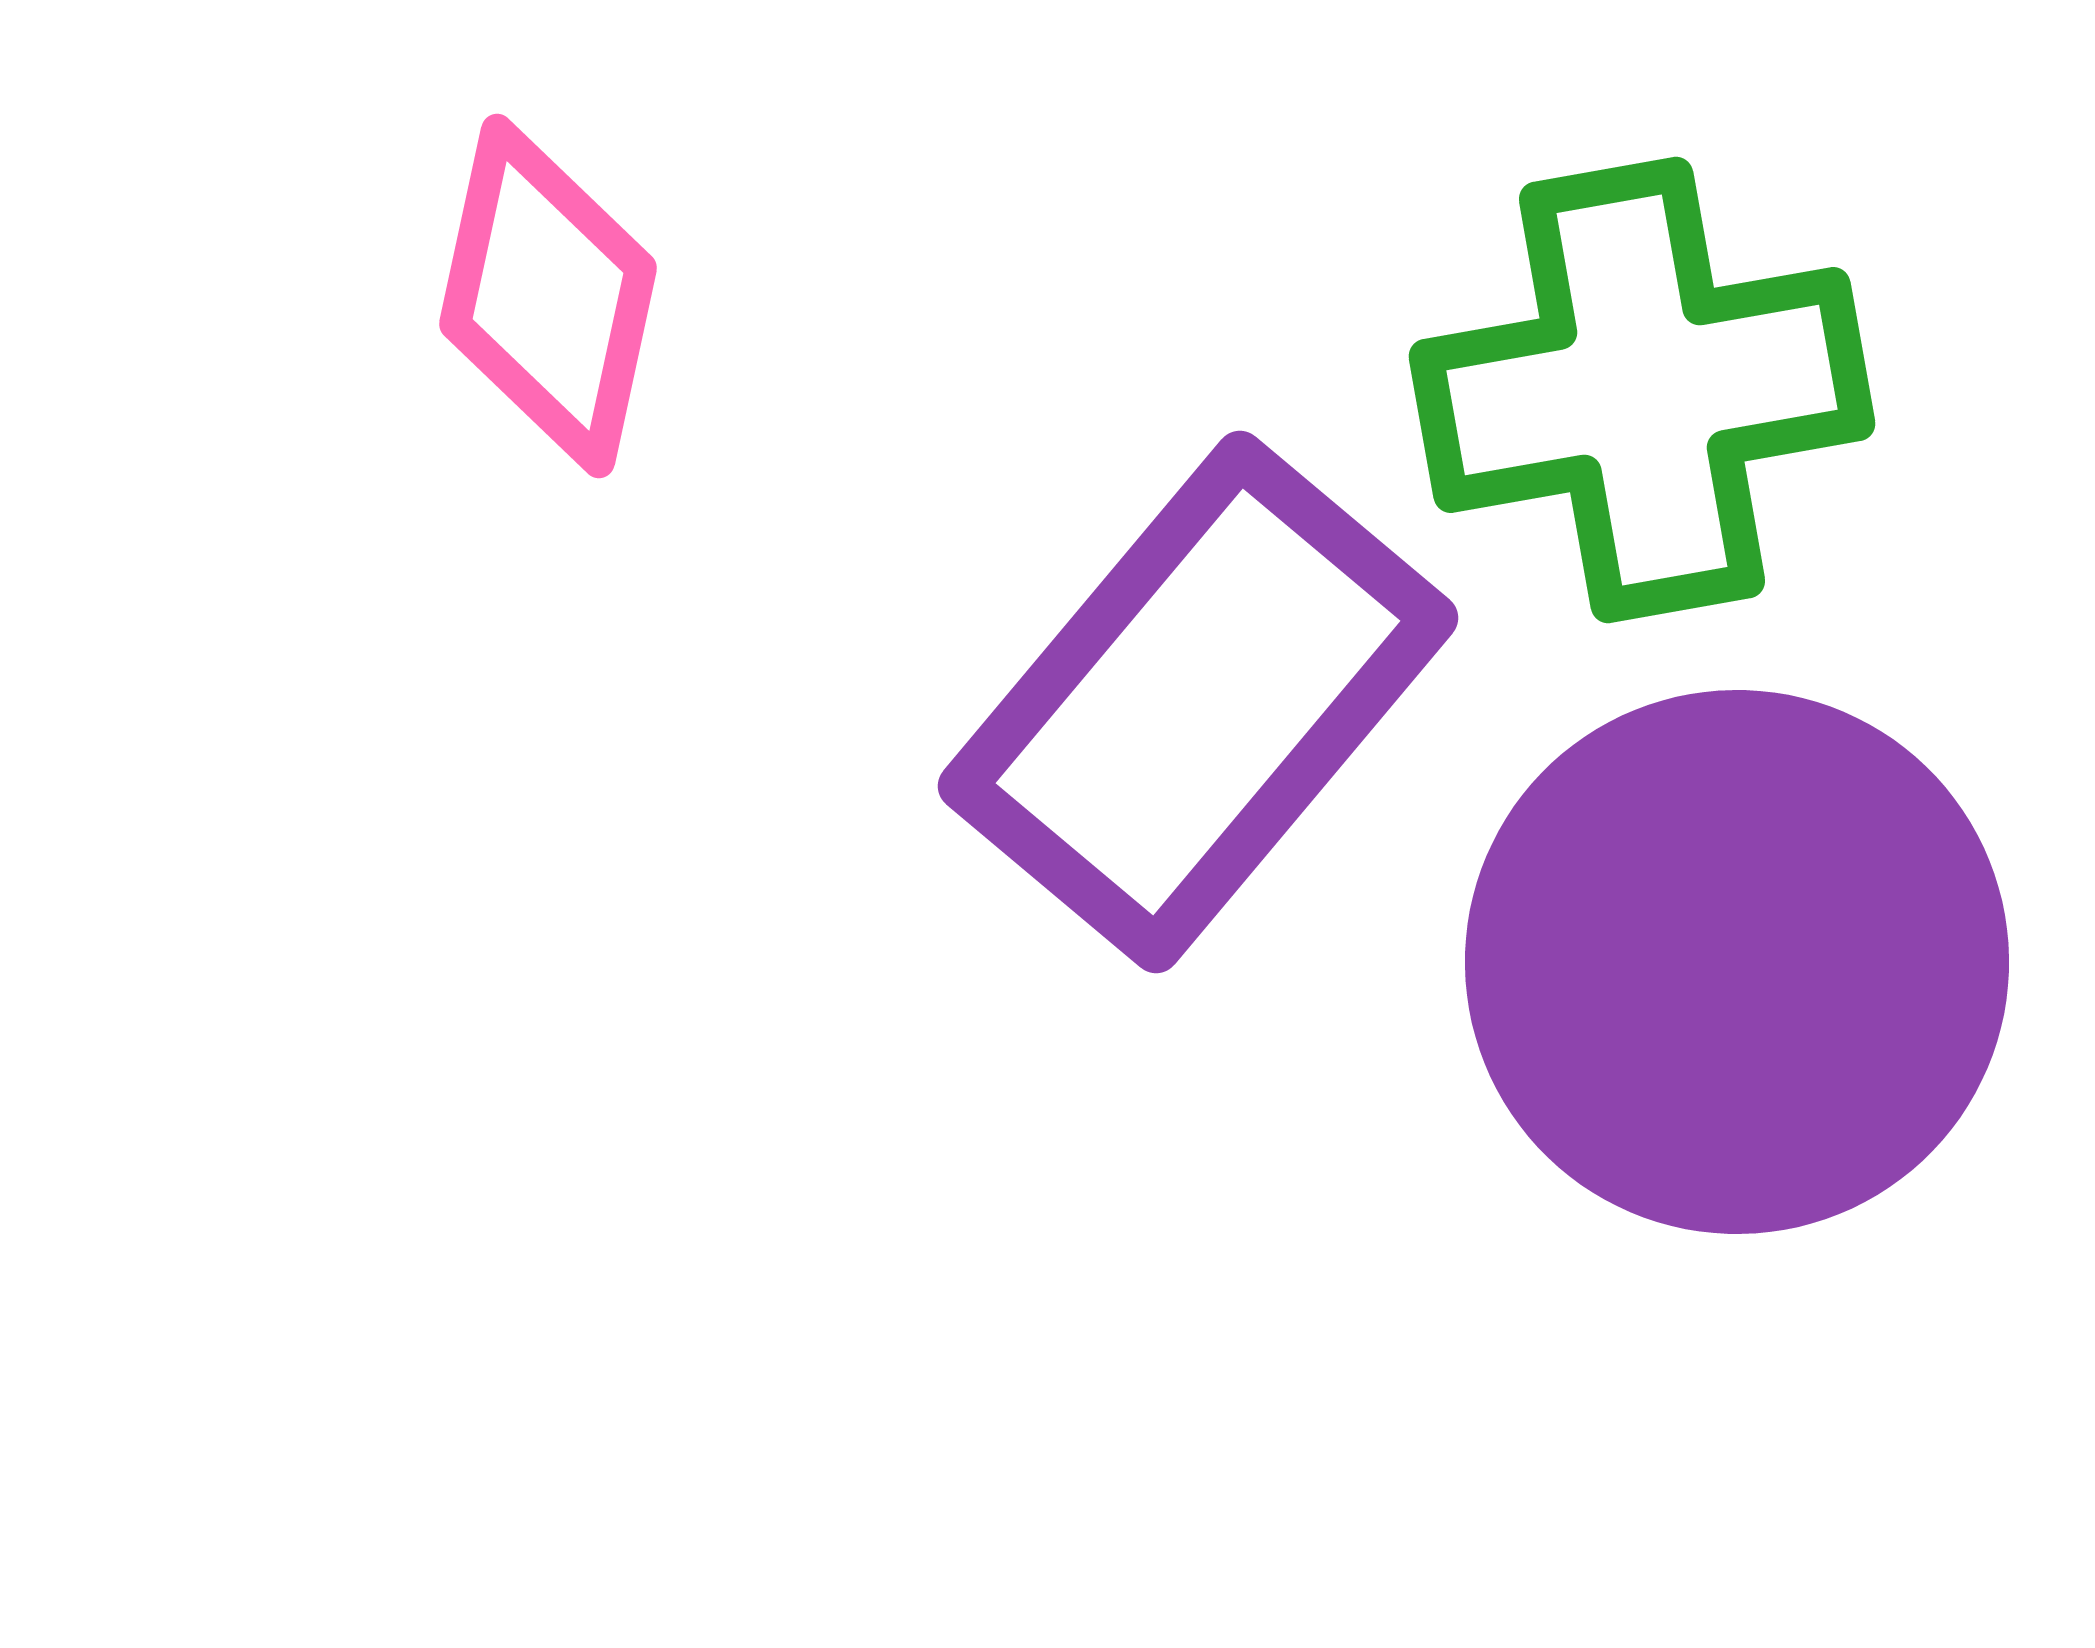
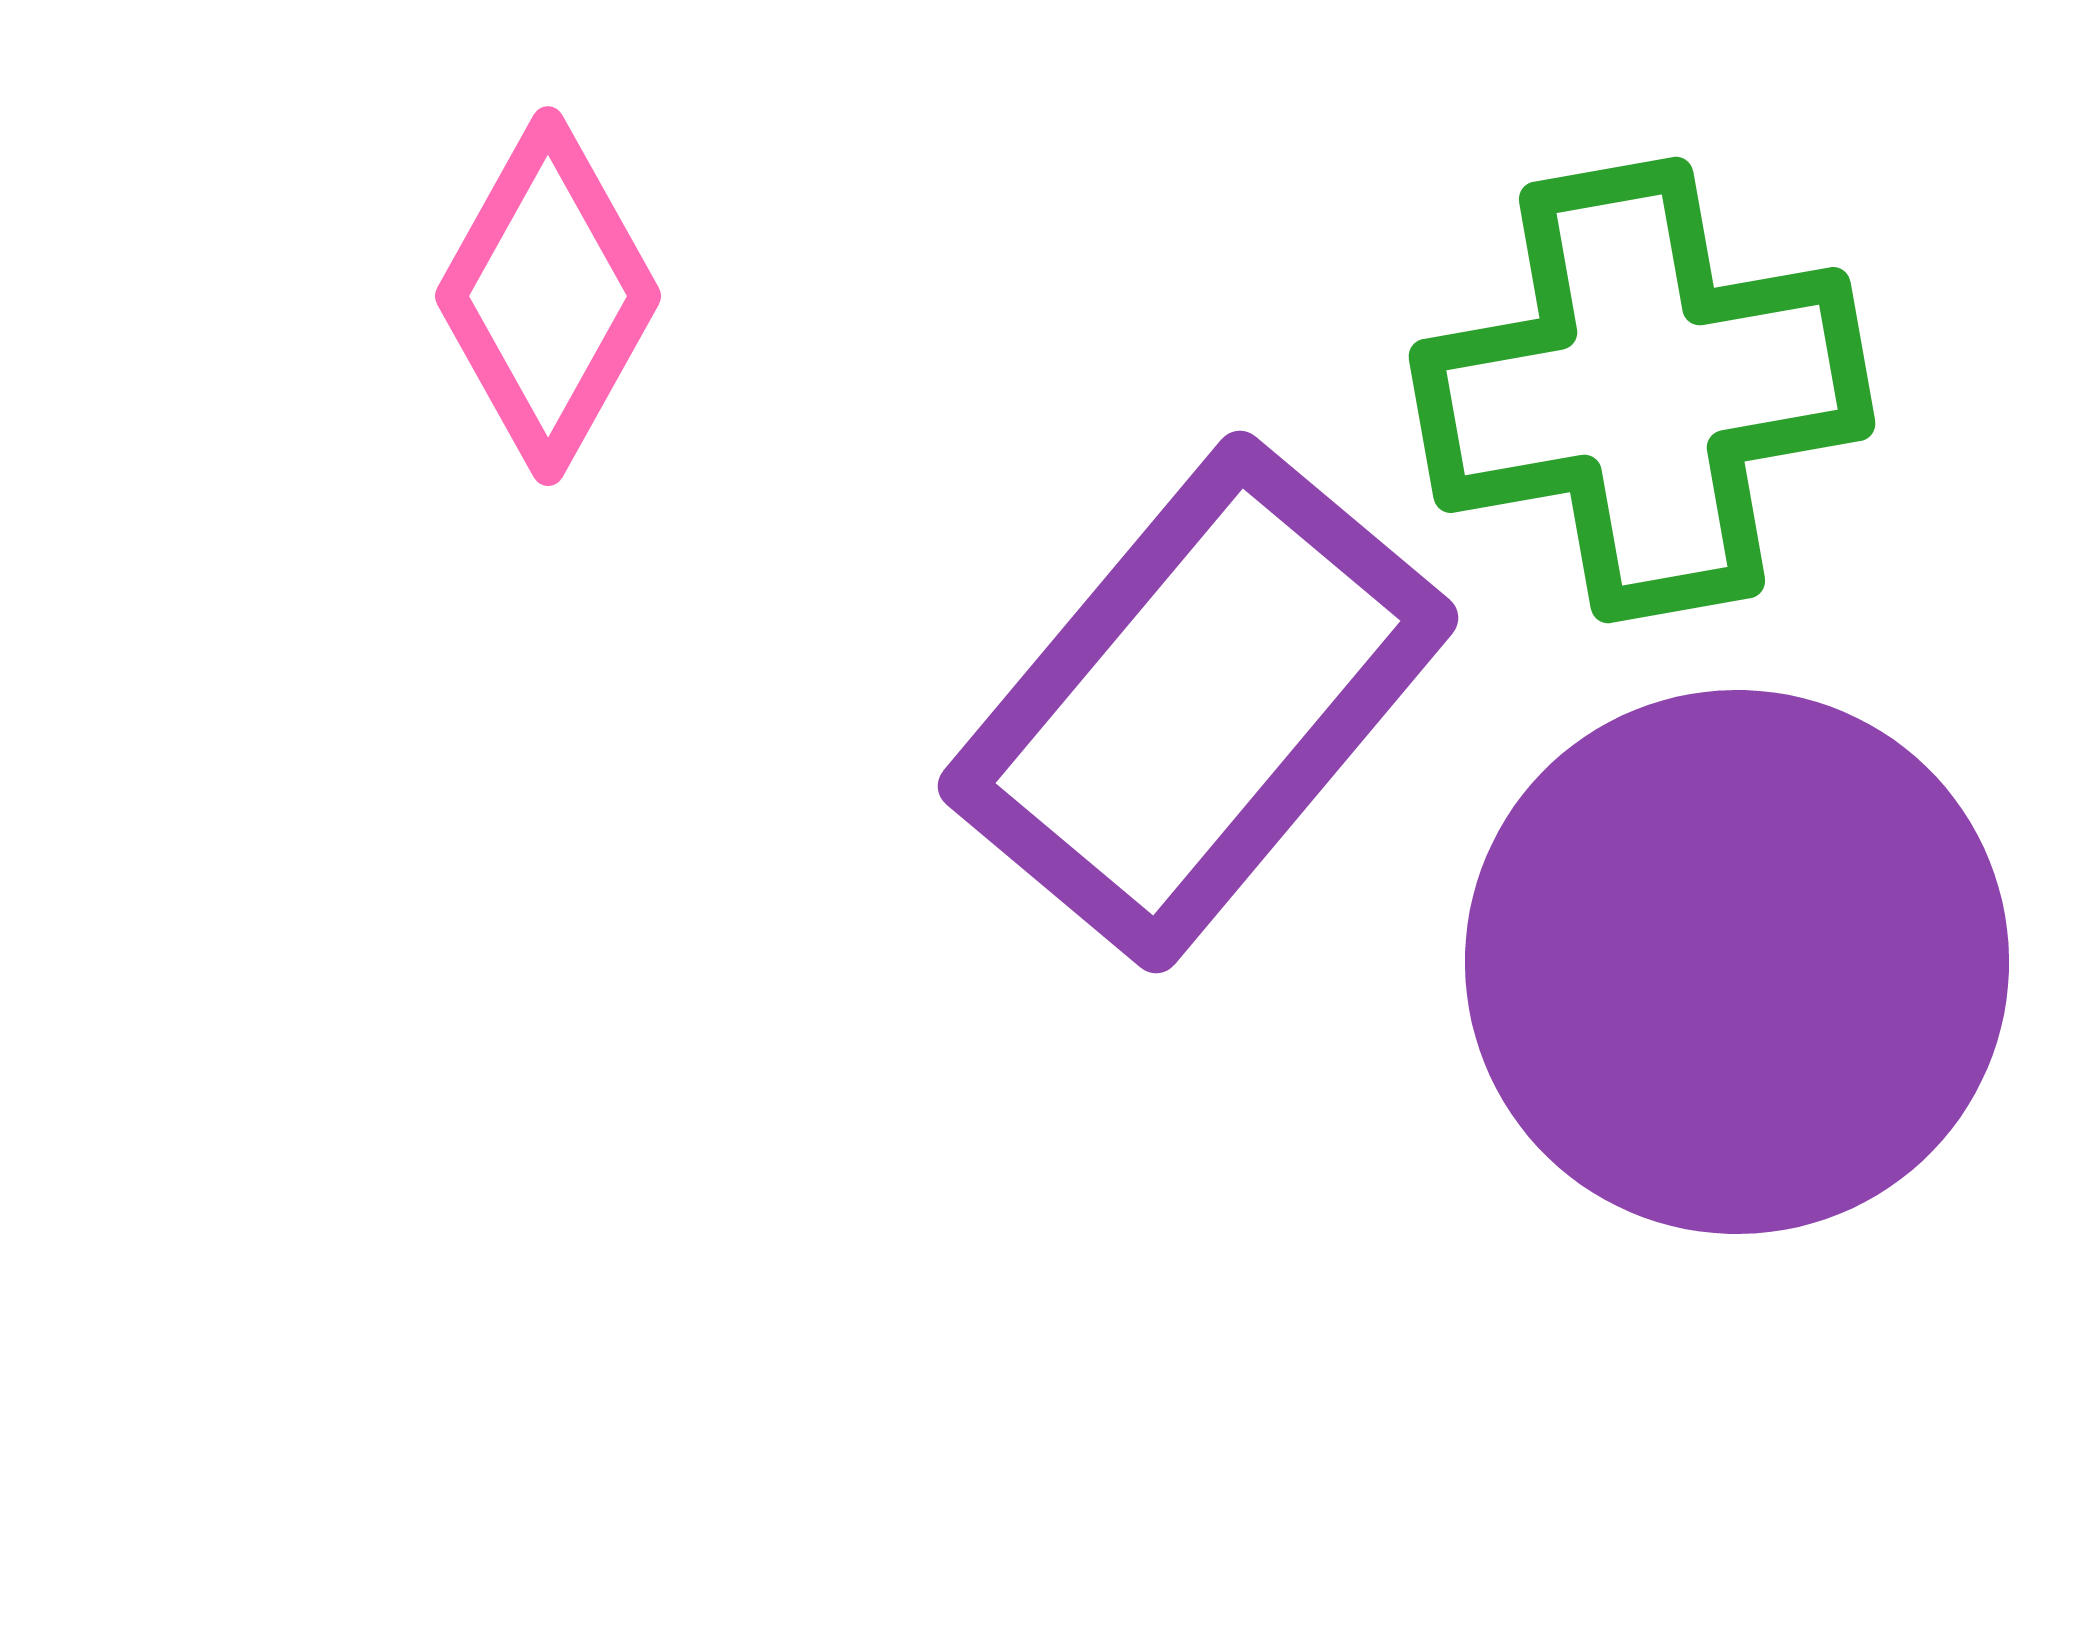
pink diamond: rotated 17 degrees clockwise
